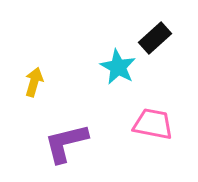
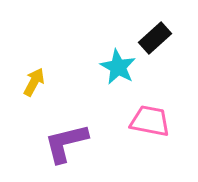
yellow arrow: rotated 12 degrees clockwise
pink trapezoid: moved 3 px left, 3 px up
